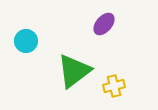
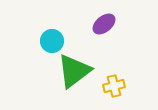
purple ellipse: rotated 10 degrees clockwise
cyan circle: moved 26 px right
